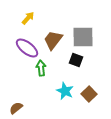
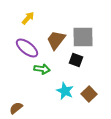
brown trapezoid: moved 3 px right
green arrow: moved 1 px right, 1 px down; rotated 105 degrees clockwise
